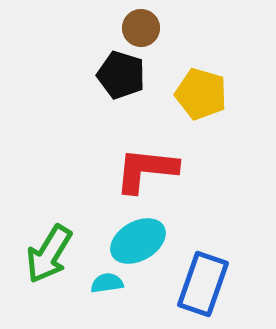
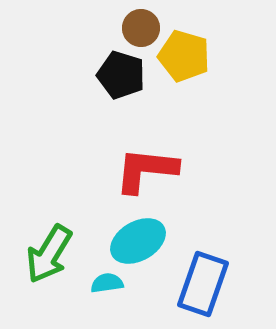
yellow pentagon: moved 17 px left, 38 px up
